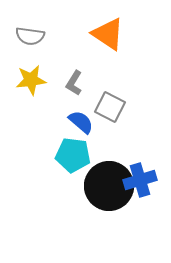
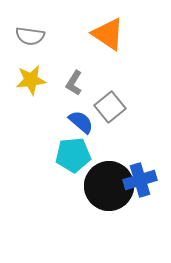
gray square: rotated 24 degrees clockwise
cyan pentagon: rotated 12 degrees counterclockwise
